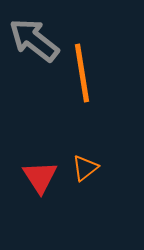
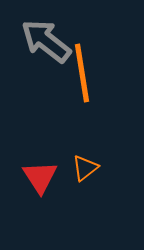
gray arrow: moved 12 px right, 1 px down
